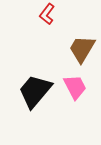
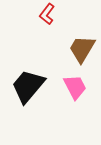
black trapezoid: moved 7 px left, 5 px up
